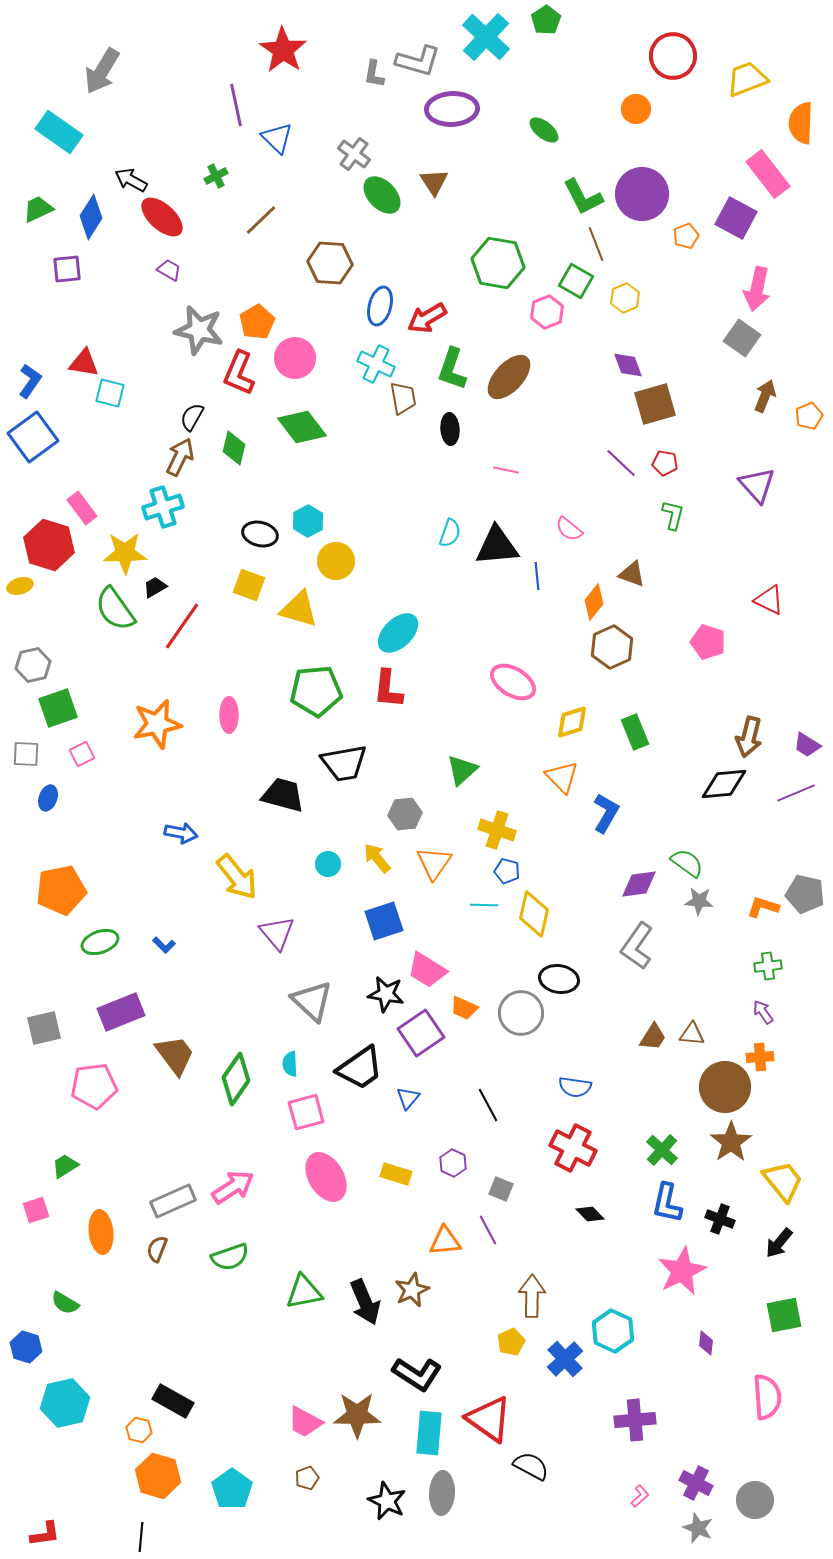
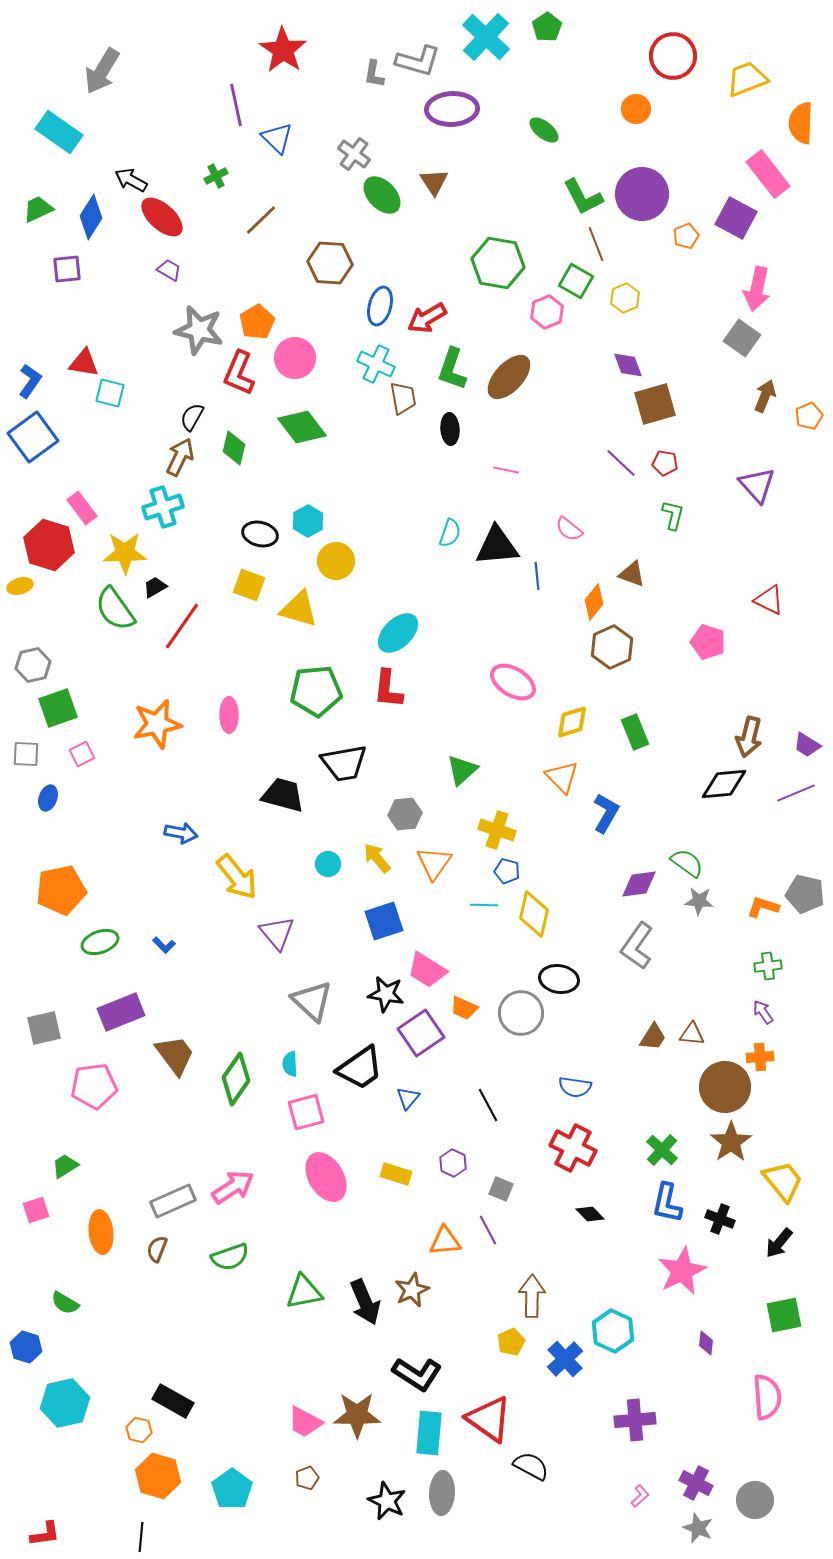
green pentagon at (546, 20): moved 1 px right, 7 px down
